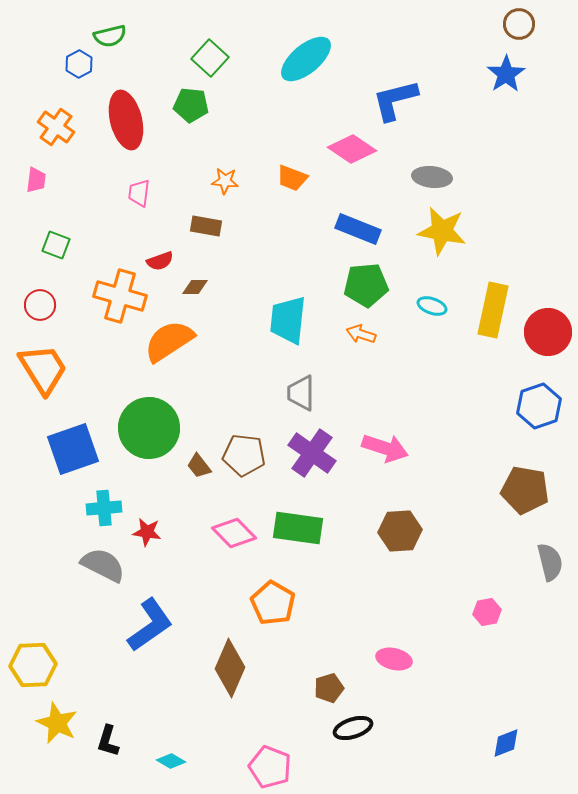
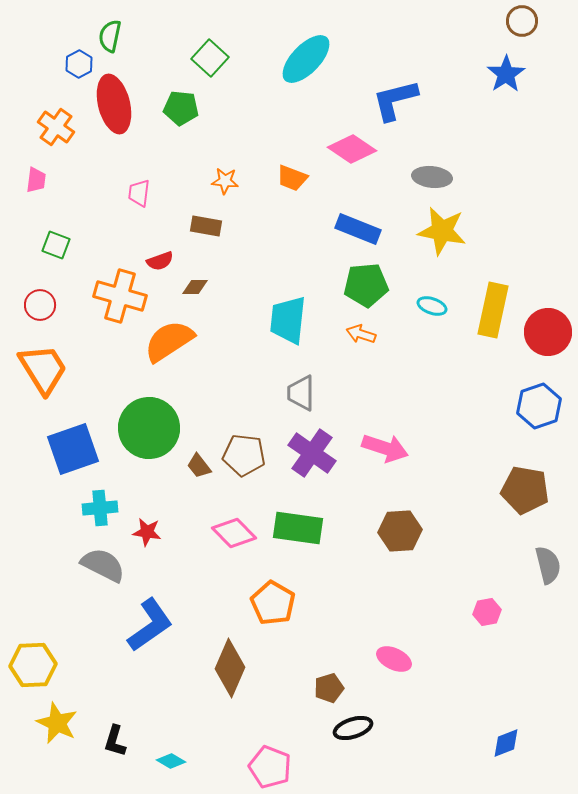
brown circle at (519, 24): moved 3 px right, 3 px up
green semicircle at (110, 36): rotated 116 degrees clockwise
cyan ellipse at (306, 59): rotated 6 degrees counterclockwise
green pentagon at (191, 105): moved 10 px left, 3 px down
red ellipse at (126, 120): moved 12 px left, 16 px up
cyan cross at (104, 508): moved 4 px left
gray semicircle at (550, 562): moved 2 px left, 3 px down
pink ellipse at (394, 659): rotated 12 degrees clockwise
black L-shape at (108, 741): moved 7 px right
